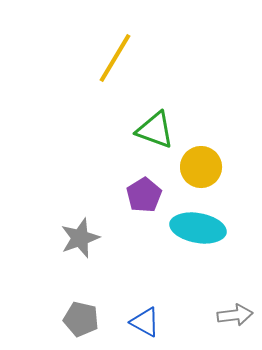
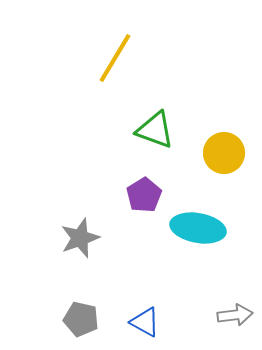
yellow circle: moved 23 px right, 14 px up
